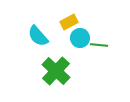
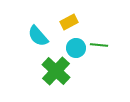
cyan circle: moved 4 px left, 10 px down
